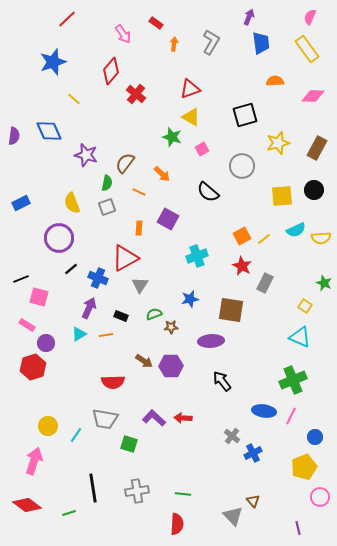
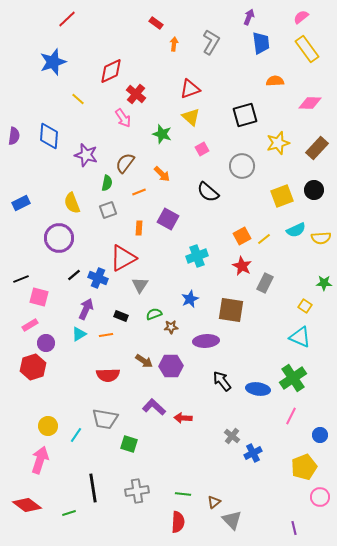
pink semicircle at (310, 17): moved 9 px left; rotated 28 degrees clockwise
pink arrow at (123, 34): moved 84 px down
red diamond at (111, 71): rotated 24 degrees clockwise
pink diamond at (313, 96): moved 3 px left, 7 px down
yellow line at (74, 99): moved 4 px right
yellow triangle at (191, 117): rotated 12 degrees clockwise
blue diamond at (49, 131): moved 5 px down; rotated 28 degrees clockwise
green star at (172, 137): moved 10 px left, 3 px up
brown rectangle at (317, 148): rotated 15 degrees clockwise
orange line at (139, 192): rotated 48 degrees counterclockwise
yellow square at (282, 196): rotated 15 degrees counterclockwise
gray square at (107, 207): moved 1 px right, 3 px down
red triangle at (125, 258): moved 2 px left
black line at (71, 269): moved 3 px right, 6 px down
green star at (324, 283): rotated 21 degrees counterclockwise
blue star at (190, 299): rotated 12 degrees counterclockwise
purple arrow at (89, 308): moved 3 px left, 1 px down
pink rectangle at (27, 325): moved 3 px right; rotated 63 degrees counterclockwise
purple ellipse at (211, 341): moved 5 px left
green cross at (293, 380): moved 2 px up; rotated 12 degrees counterclockwise
red semicircle at (113, 382): moved 5 px left, 7 px up
blue ellipse at (264, 411): moved 6 px left, 22 px up
purple L-shape at (154, 418): moved 11 px up
blue circle at (315, 437): moved 5 px right, 2 px up
pink arrow at (34, 461): moved 6 px right, 1 px up
brown triangle at (253, 501): moved 39 px left, 1 px down; rotated 32 degrees clockwise
gray triangle at (233, 516): moved 1 px left, 4 px down
red semicircle at (177, 524): moved 1 px right, 2 px up
purple line at (298, 528): moved 4 px left
